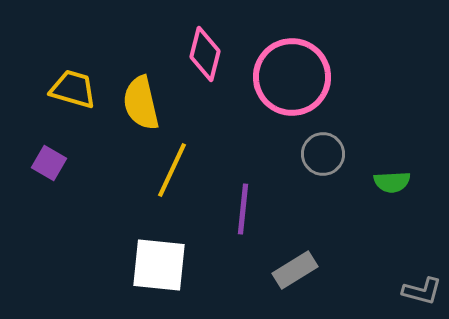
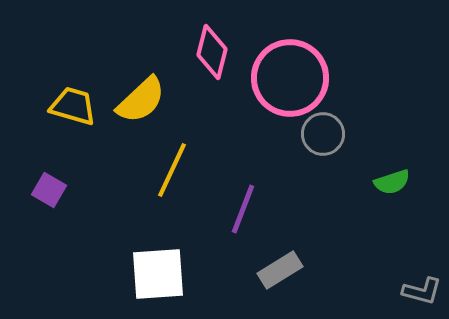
pink diamond: moved 7 px right, 2 px up
pink circle: moved 2 px left, 1 px down
yellow trapezoid: moved 17 px down
yellow semicircle: moved 3 px up; rotated 120 degrees counterclockwise
gray circle: moved 20 px up
purple square: moved 27 px down
green semicircle: rotated 15 degrees counterclockwise
purple line: rotated 15 degrees clockwise
white square: moved 1 px left, 9 px down; rotated 10 degrees counterclockwise
gray rectangle: moved 15 px left
